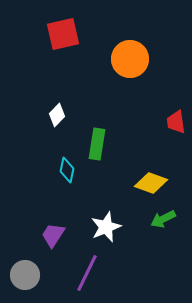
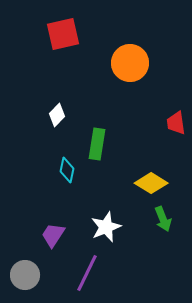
orange circle: moved 4 px down
red trapezoid: moved 1 px down
yellow diamond: rotated 12 degrees clockwise
green arrow: rotated 85 degrees counterclockwise
